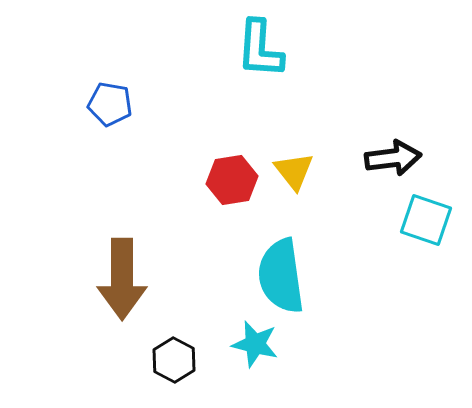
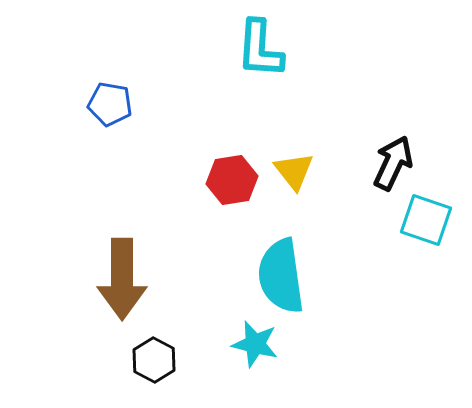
black arrow: moved 5 px down; rotated 58 degrees counterclockwise
black hexagon: moved 20 px left
